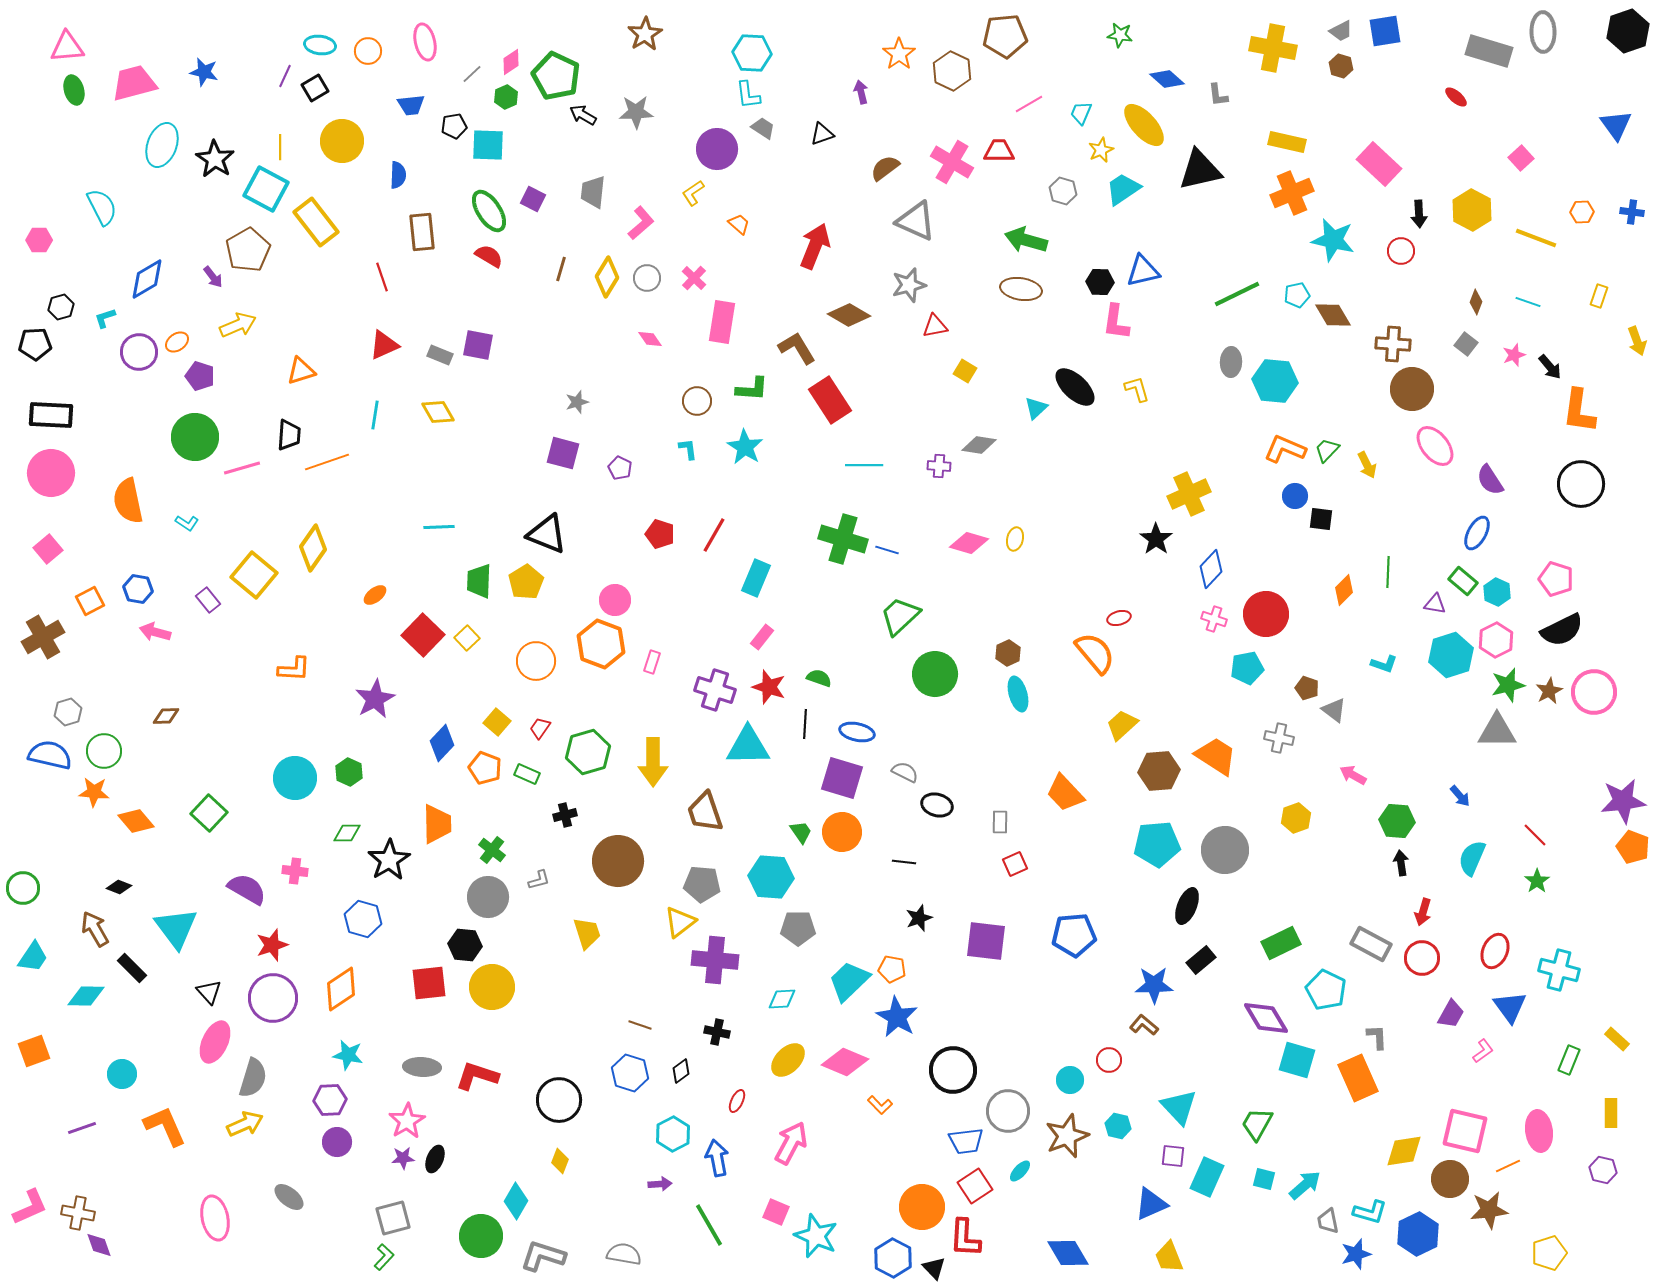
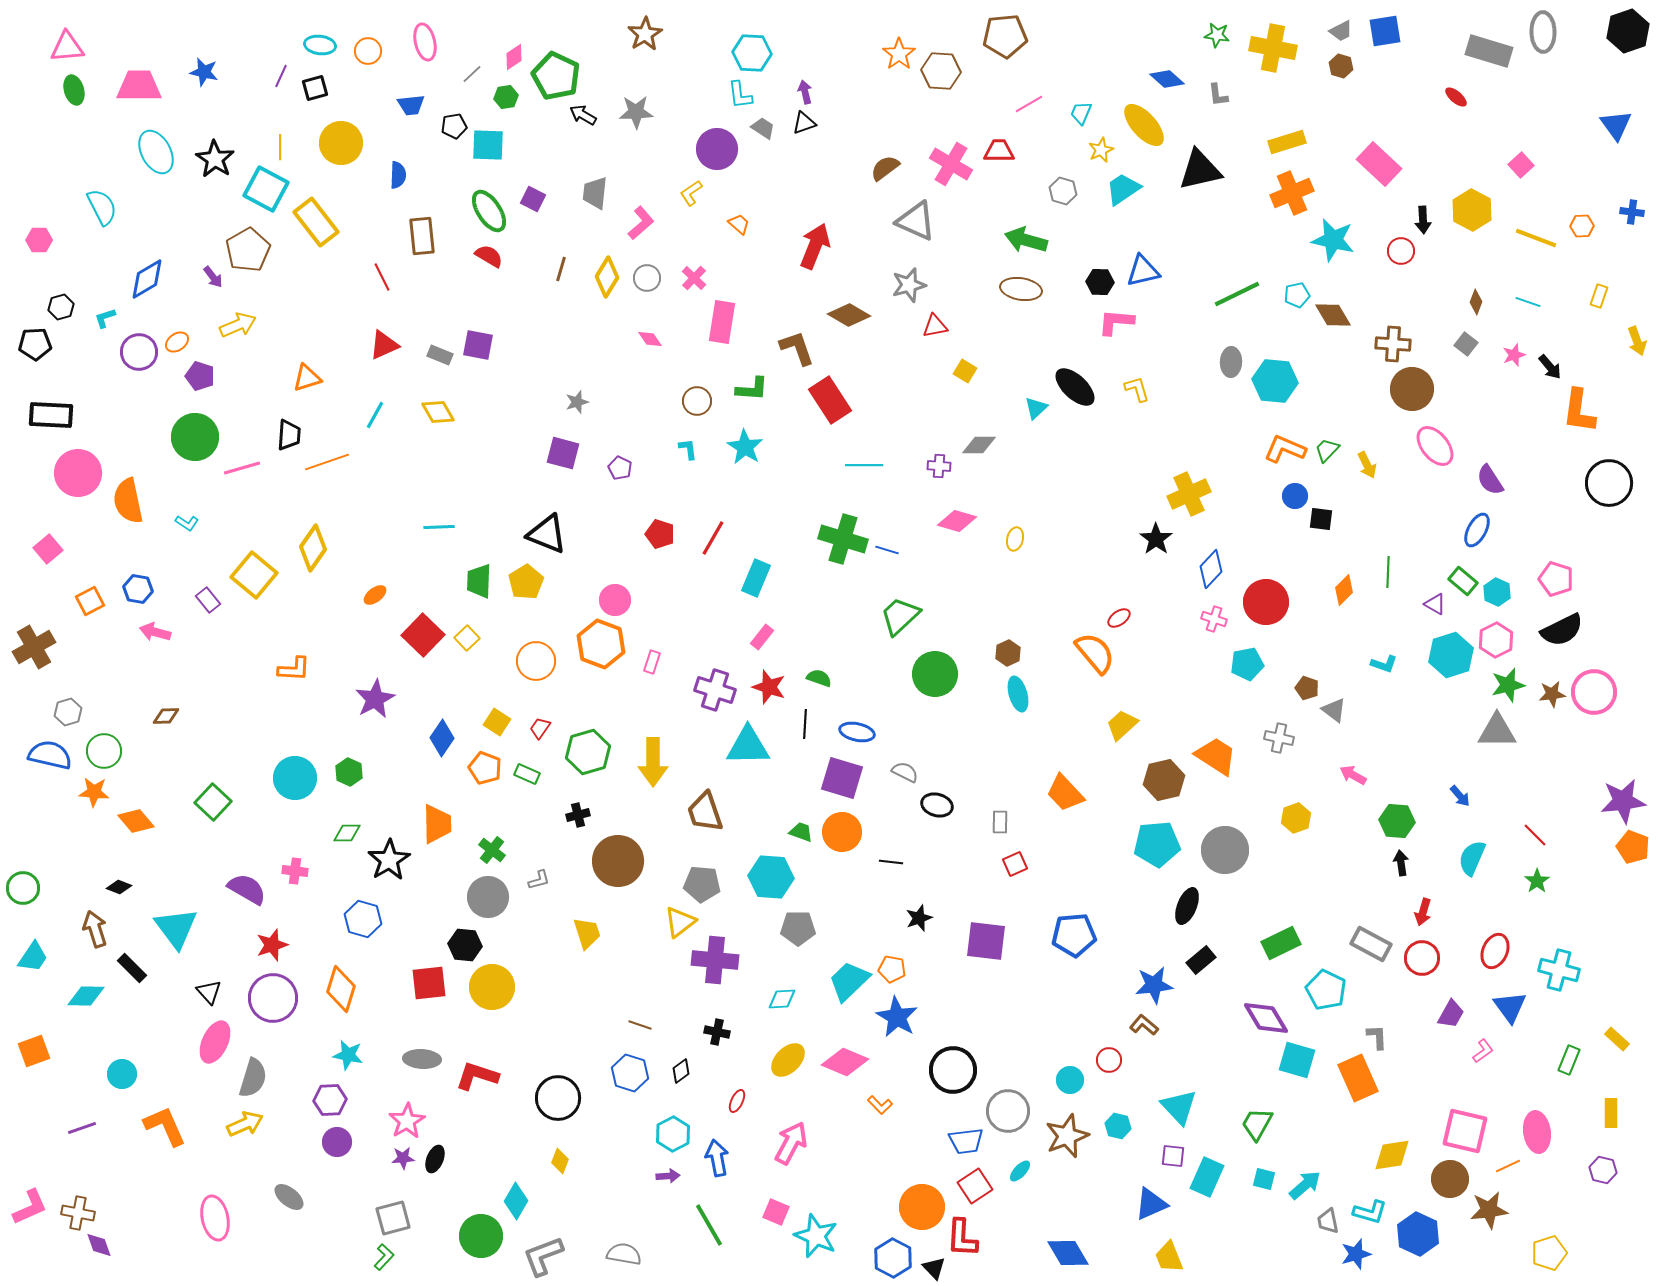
green star at (1120, 35): moved 97 px right
pink diamond at (511, 62): moved 3 px right, 5 px up
brown hexagon at (952, 71): moved 11 px left; rotated 21 degrees counterclockwise
purple line at (285, 76): moved 4 px left
pink trapezoid at (134, 83): moved 5 px right, 3 px down; rotated 15 degrees clockwise
black square at (315, 88): rotated 16 degrees clockwise
purple arrow at (861, 92): moved 56 px left
cyan L-shape at (748, 95): moved 8 px left
green hexagon at (506, 97): rotated 15 degrees clockwise
black triangle at (822, 134): moved 18 px left, 11 px up
yellow circle at (342, 141): moved 1 px left, 2 px down
yellow rectangle at (1287, 142): rotated 30 degrees counterclockwise
cyan ellipse at (162, 145): moved 6 px left, 7 px down; rotated 48 degrees counterclockwise
pink square at (1521, 158): moved 7 px down
pink cross at (952, 162): moved 1 px left, 2 px down
gray trapezoid at (593, 192): moved 2 px right, 1 px down
yellow L-shape at (693, 193): moved 2 px left
orange hexagon at (1582, 212): moved 14 px down
black arrow at (1419, 214): moved 4 px right, 6 px down
brown rectangle at (422, 232): moved 4 px down
red line at (382, 277): rotated 8 degrees counterclockwise
pink L-shape at (1116, 322): rotated 87 degrees clockwise
brown L-shape at (797, 348): rotated 12 degrees clockwise
orange triangle at (301, 371): moved 6 px right, 7 px down
cyan line at (375, 415): rotated 20 degrees clockwise
gray diamond at (979, 445): rotated 8 degrees counterclockwise
pink circle at (51, 473): moved 27 px right
black circle at (1581, 484): moved 28 px right, 1 px up
blue ellipse at (1477, 533): moved 3 px up
red line at (714, 535): moved 1 px left, 3 px down
pink diamond at (969, 543): moved 12 px left, 22 px up
purple triangle at (1435, 604): rotated 20 degrees clockwise
red circle at (1266, 614): moved 12 px up
red ellipse at (1119, 618): rotated 20 degrees counterclockwise
brown cross at (43, 637): moved 9 px left, 10 px down
cyan pentagon at (1247, 668): moved 4 px up
brown star at (1549, 691): moved 3 px right, 3 px down; rotated 20 degrees clockwise
yellow square at (497, 722): rotated 8 degrees counterclockwise
blue diamond at (442, 743): moved 5 px up; rotated 9 degrees counterclockwise
brown hexagon at (1159, 771): moved 5 px right, 9 px down; rotated 9 degrees counterclockwise
green square at (209, 813): moved 4 px right, 11 px up
black cross at (565, 815): moved 13 px right
green trapezoid at (801, 832): rotated 35 degrees counterclockwise
black line at (904, 862): moved 13 px left
brown arrow at (95, 929): rotated 12 degrees clockwise
blue star at (1154, 985): rotated 6 degrees counterclockwise
orange diamond at (341, 989): rotated 39 degrees counterclockwise
gray ellipse at (422, 1067): moved 8 px up
black circle at (559, 1100): moved 1 px left, 2 px up
pink ellipse at (1539, 1131): moved 2 px left, 1 px down
yellow diamond at (1404, 1151): moved 12 px left, 4 px down
purple arrow at (660, 1184): moved 8 px right, 8 px up
blue hexagon at (1418, 1234): rotated 9 degrees counterclockwise
red L-shape at (965, 1238): moved 3 px left
gray L-shape at (543, 1256): rotated 39 degrees counterclockwise
